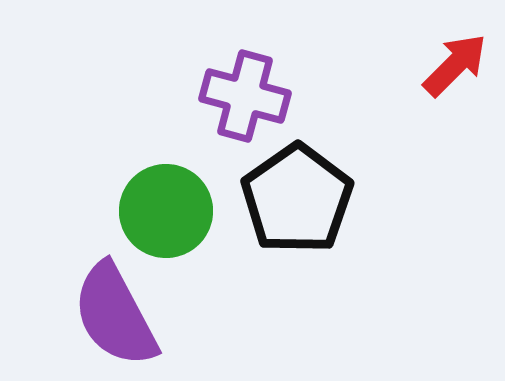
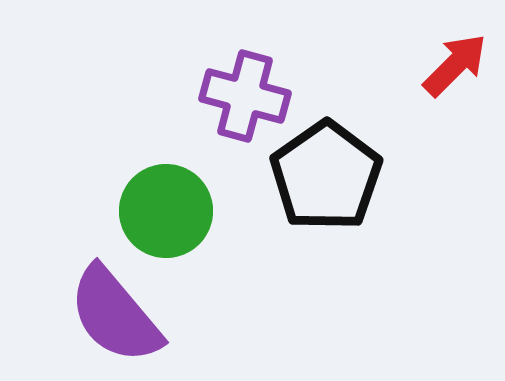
black pentagon: moved 29 px right, 23 px up
purple semicircle: rotated 12 degrees counterclockwise
